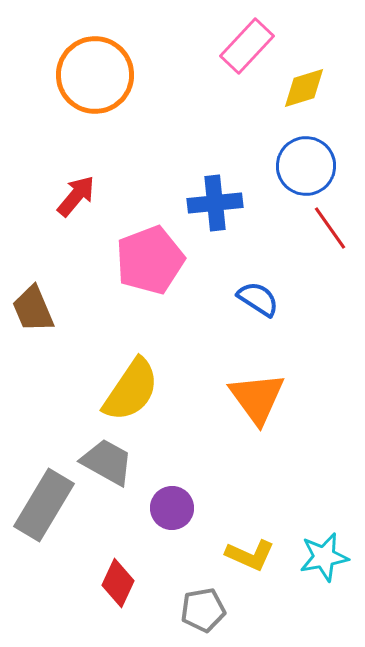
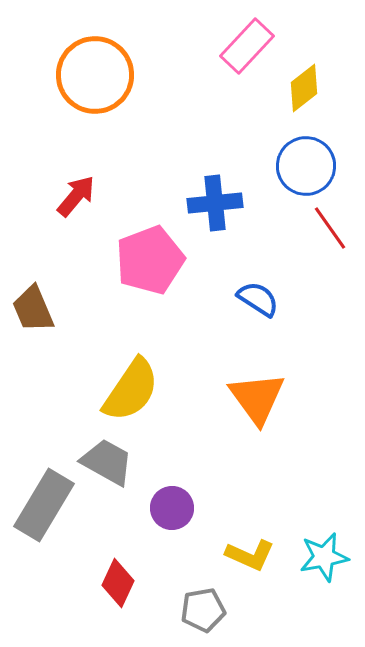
yellow diamond: rotated 21 degrees counterclockwise
